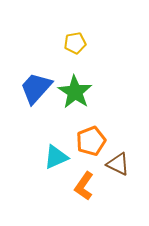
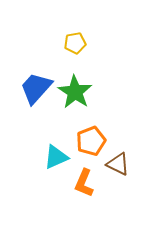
orange L-shape: moved 3 px up; rotated 12 degrees counterclockwise
